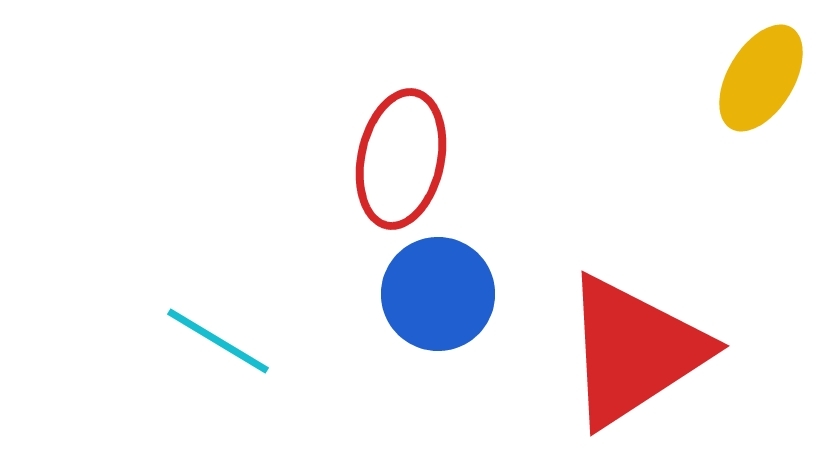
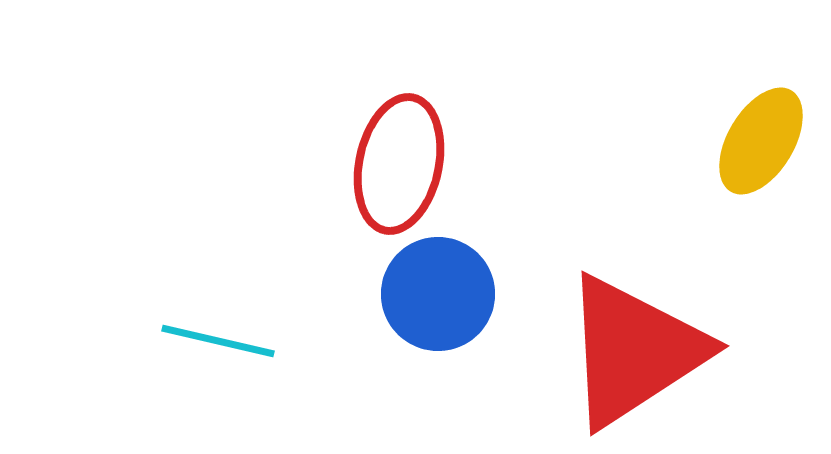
yellow ellipse: moved 63 px down
red ellipse: moved 2 px left, 5 px down
cyan line: rotated 18 degrees counterclockwise
